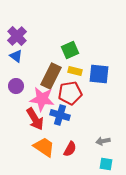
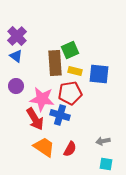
brown rectangle: moved 4 px right, 13 px up; rotated 30 degrees counterclockwise
